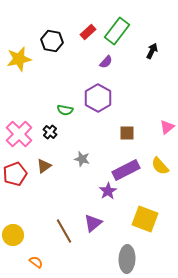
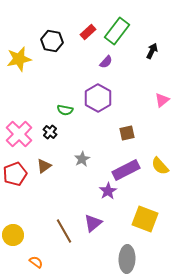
pink triangle: moved 5 px left, 27 px up
brown square: rotated 14 degrees counterclockwise
gray star: rotated 28 degrees clockwise
